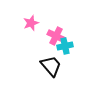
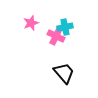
cyan cross: moved 19 px up
black trapezoid: moved 13 px right, 7 px down
